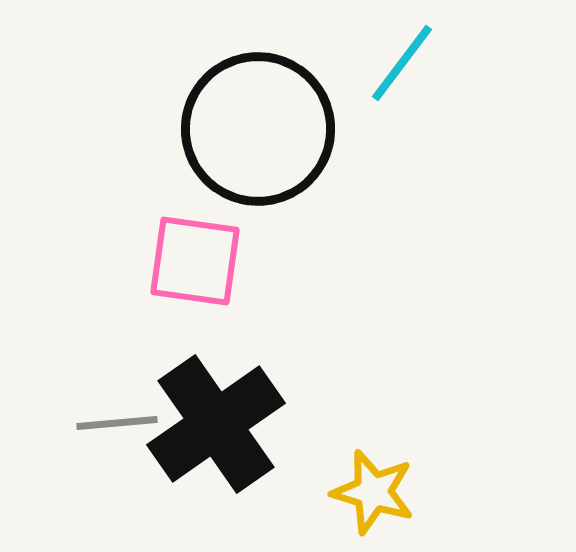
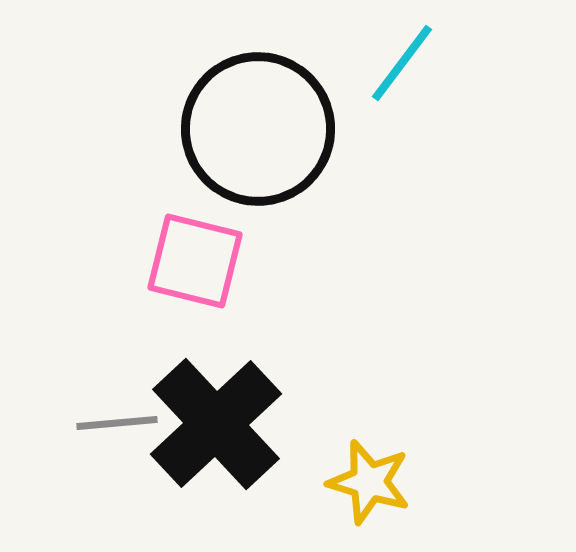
pink square: rotated 6 degrees clockwise
black cross: rotated 8 degrees counterclockwise
yellow star: moved 4 px left, 10 px up
